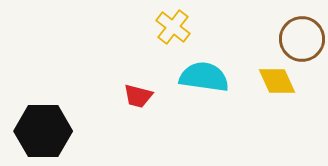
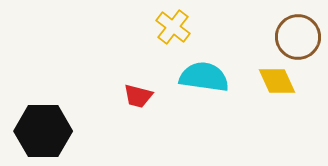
brown circle: moved 4 px left, 2 px up
